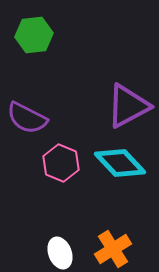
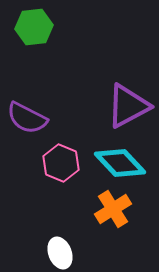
green hexagon: moved 8 px up
orange cross: moved 40 px up
